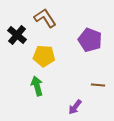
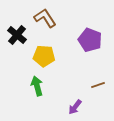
brown line: rotated 24 degrees counterclockwise
